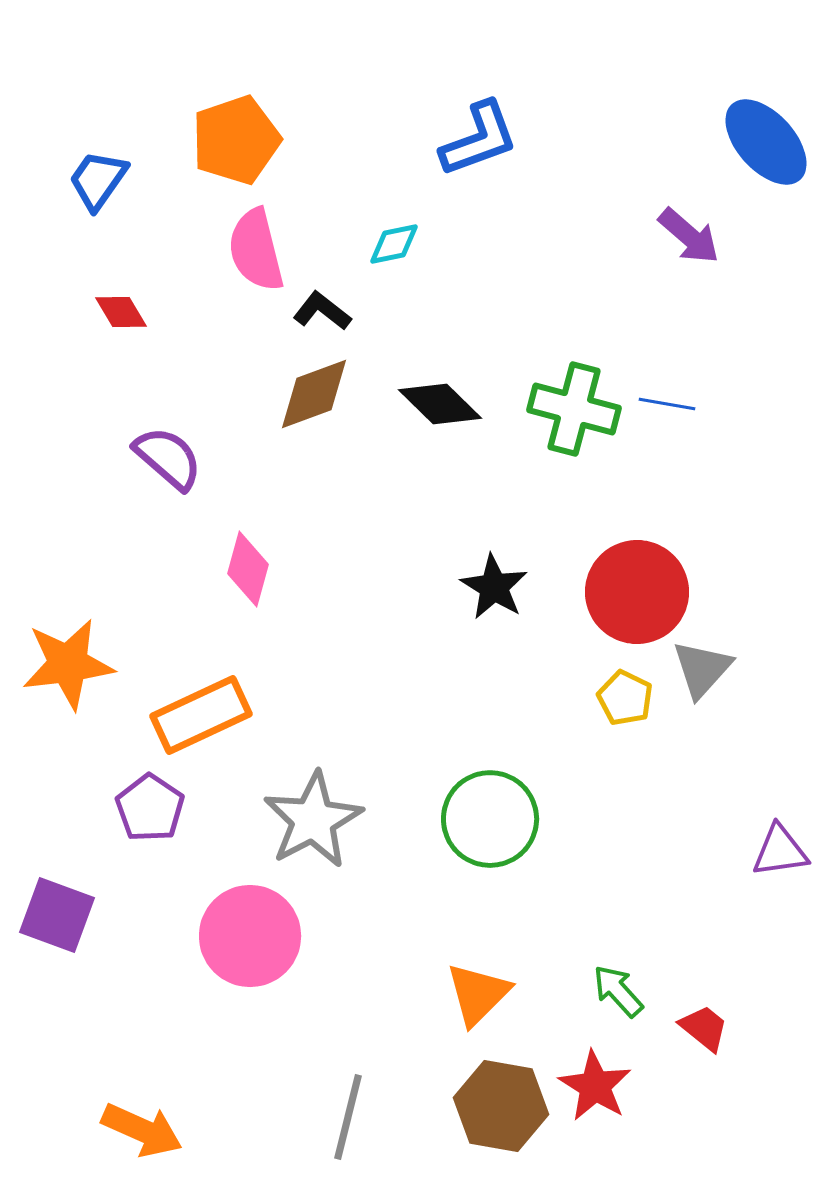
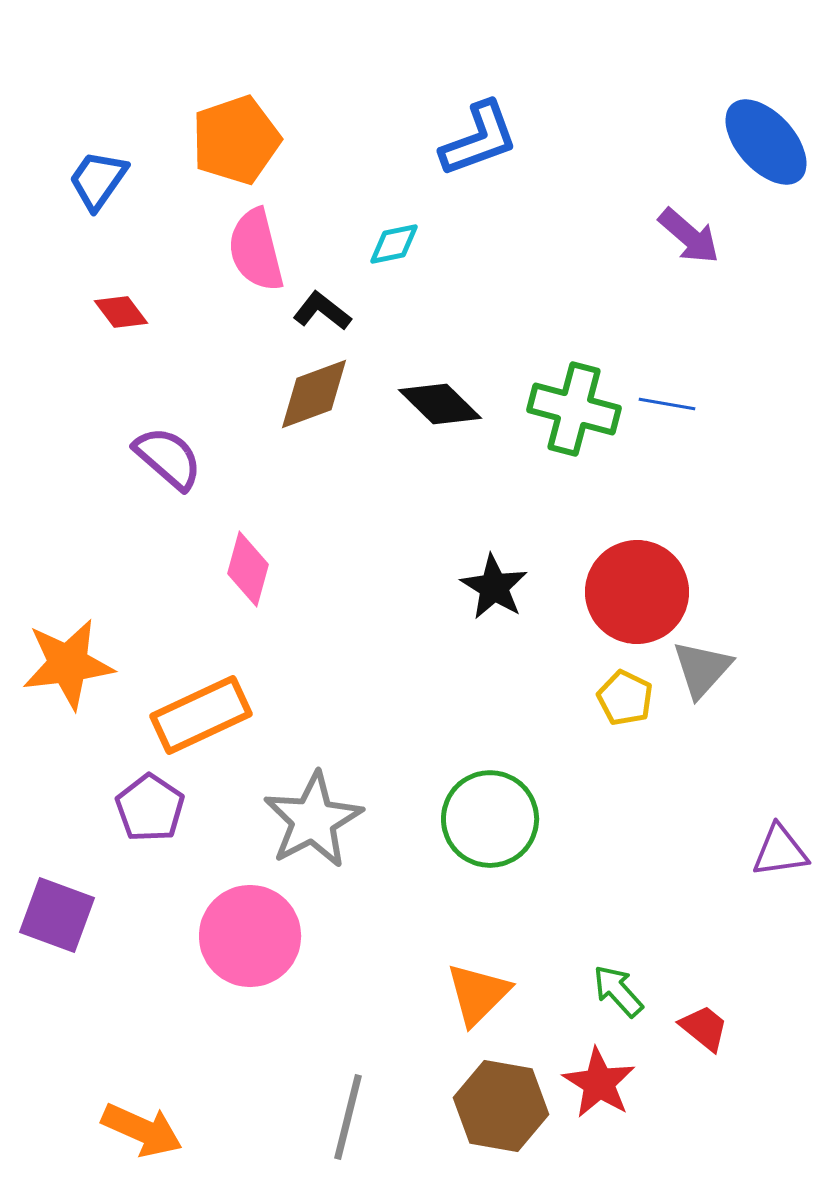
red diamond: rotated 6 degrees counterclockwise
red star: moved 4 px right, 3 px up
